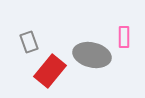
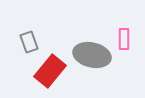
pink rectangle: moved 2 px down
